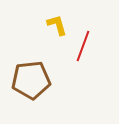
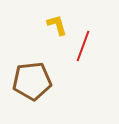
brown pentagon: moved 1 px right, 1 px down
